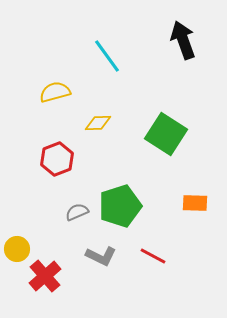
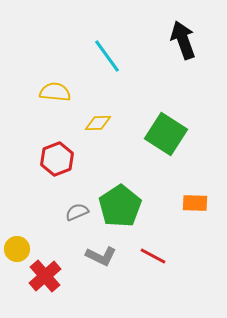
yellow semicircle: rotated 20 degrees clockwise
green pentagon: rotated 15 degrees counterclockwise
